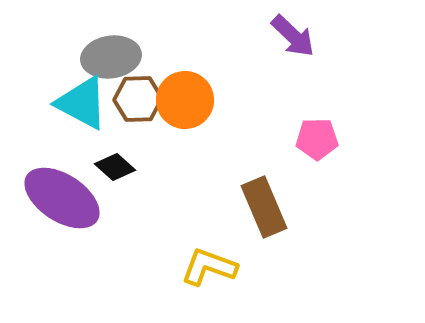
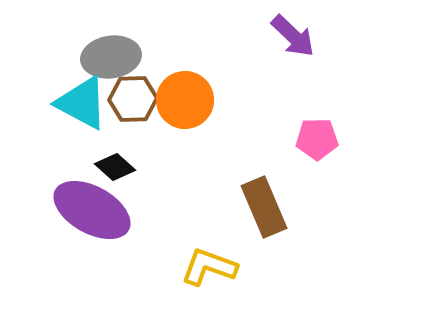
brown hexagon: moved 5 px left
purple ellipse: moved 30 px right, 12 px down; rotated 4 degrees counterclockwise
